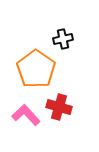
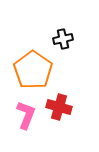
orange pentagon: moved 3 px left, 1 px down
pink L-shape: rotated 64 degrees clockwise
